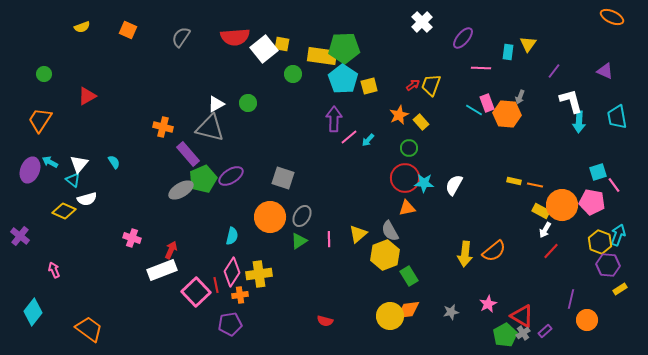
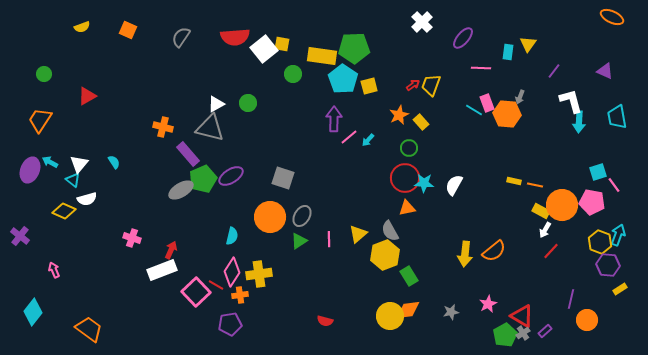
green pentagon at (344, 48): moved 10 px right
red line at (216, 285): rotated 49 degrees counterclockwise
